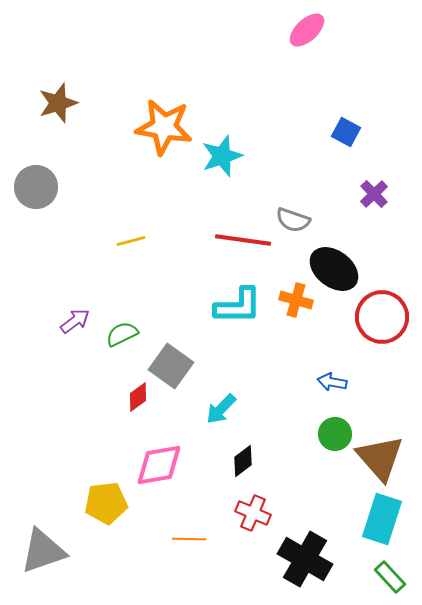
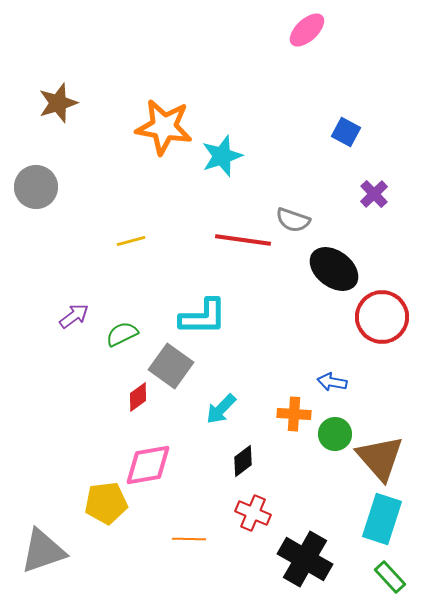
orange cross: moved 2 px left, 114 px down; rotated 12 degrees counterclockwise
cyan L-shape: moved 35 px left, 11 px down
purple arrow: moved 1 px left, 5 px up
pink diamond: moved 11 px left
